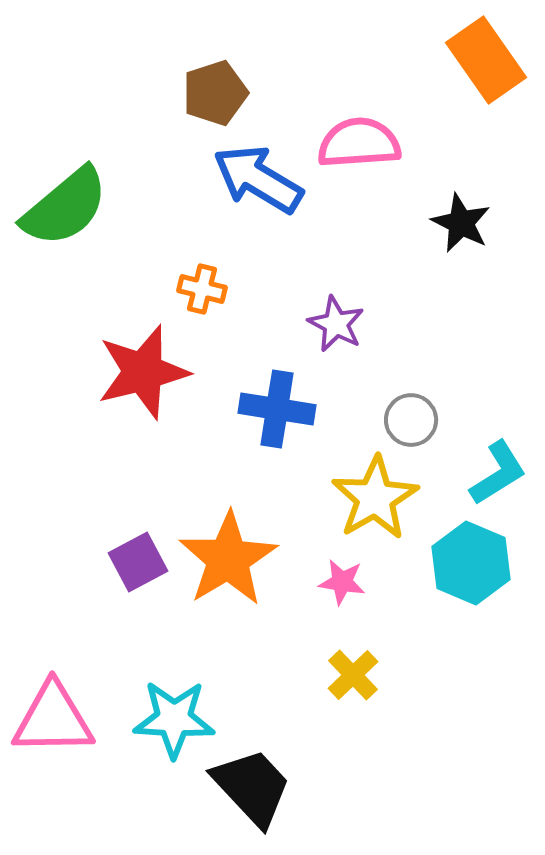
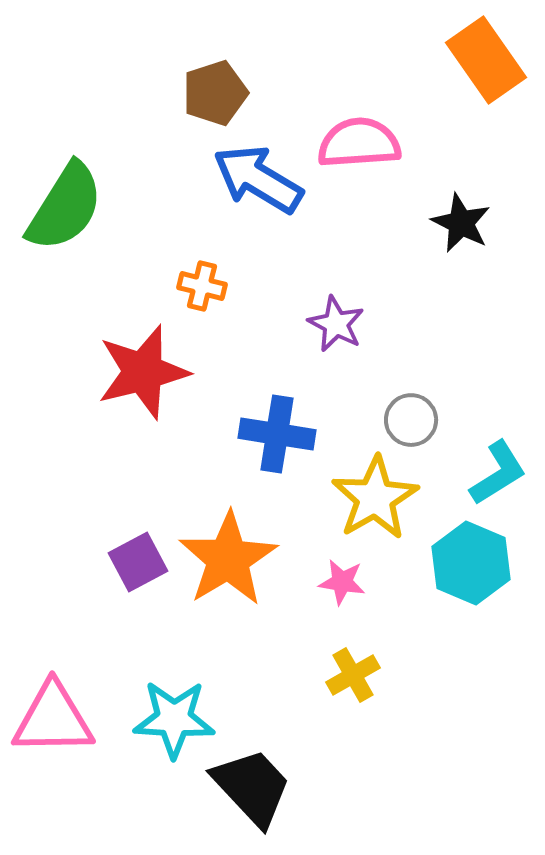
green semicircle: rotated 18 degrees counterclockwise
orange cross: moved 3 px up
blue cross: moved 25 px down
yellow cross: rotated 14 degrees clockwise
